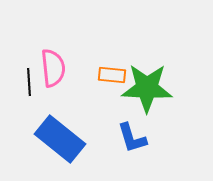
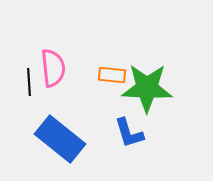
blue L-shape: moved 3 px left, 5 px up
